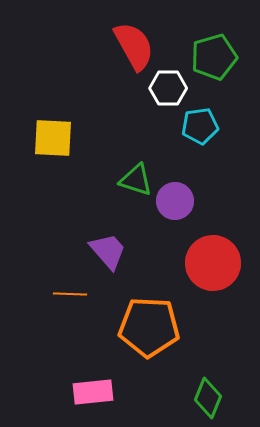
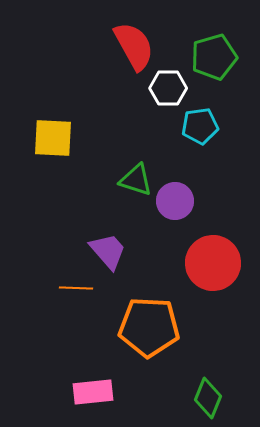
orange line: moved 6 px right, 6 px up
